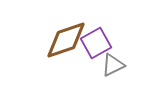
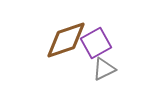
gray triangle: moved 9 px left, 4 px down
